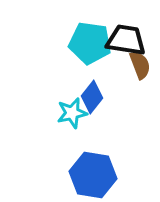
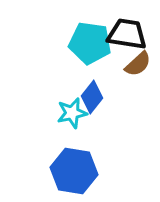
black trapezoid: moved 1 px right, 6 px up
brown semicircle: moved 2 px left, 1 px up; rotated 68 degrees clockwise
blue hexagon: moved 19 px left, 4 px up
